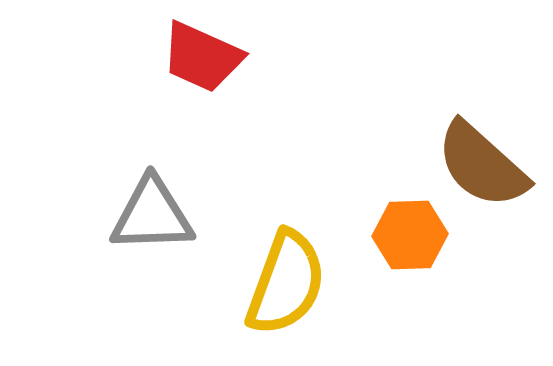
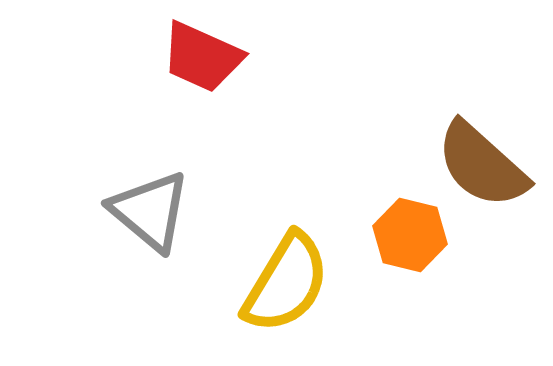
gray triangle: moved 2 px left, 4 px up; rotated 42 degrees clockwise
orange hexagon: rotated 16 degrees clockwise
yellow semicircle: rotated 11 degrees clockwise
